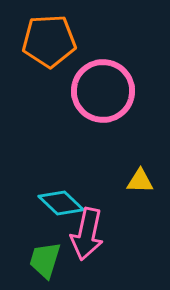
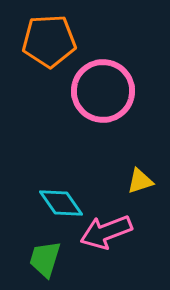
yellow triangle: rotated 20 degrees counterclockwise
cyan diamond: rotated 12 degrees clockwise
pink arrow: moved 19 px right, 2 px up; rotated 57 degrees clockwise
green trapezoid: moved 1 px up
